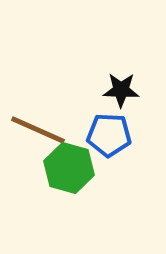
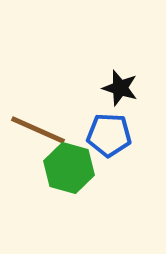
black star: moved 1 px left, 2 px up; rotated 15 degrees clockwise
